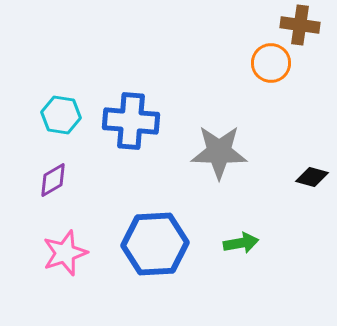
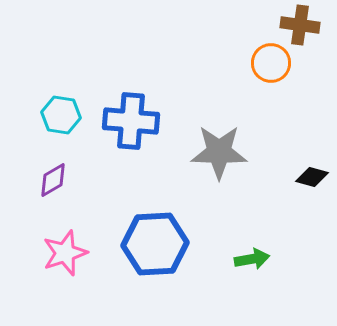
green arrow: moved 11 px right, 16 px down
